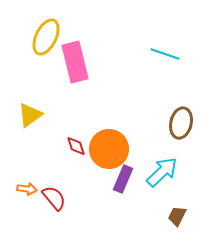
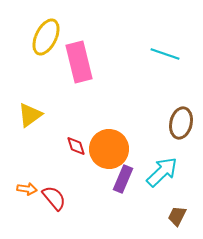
pink rectangle: moved 4 px right
